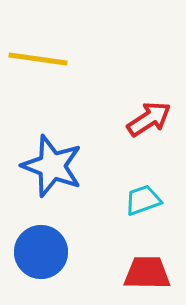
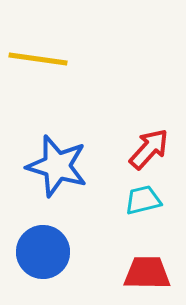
red arrow: moved 30 px down; rotated 15 degrees counterclockwise
blue star: moved 5 px right; rotated 4 degrees counterclockwise
cyan trapezoid: rotated 6 degrees clockwise
blue circle: moved 2 px right
